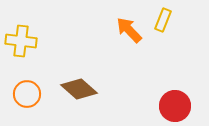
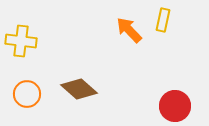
yellow rectangle: rotated 10 degrees counterclockwise
